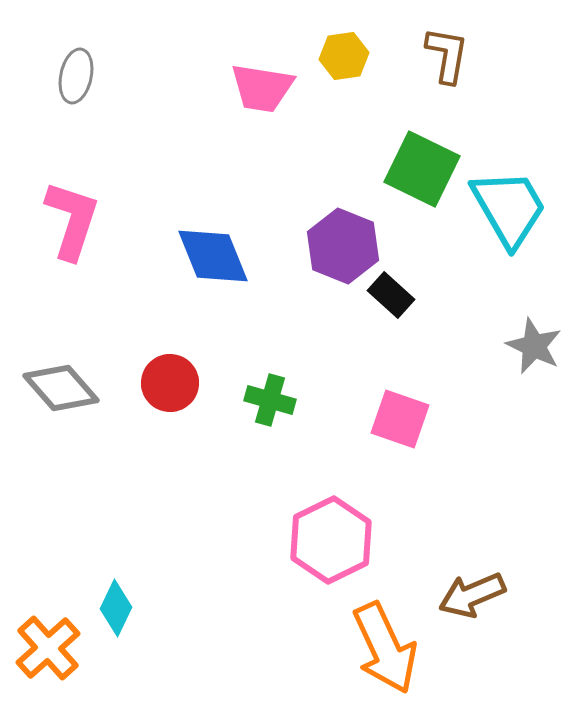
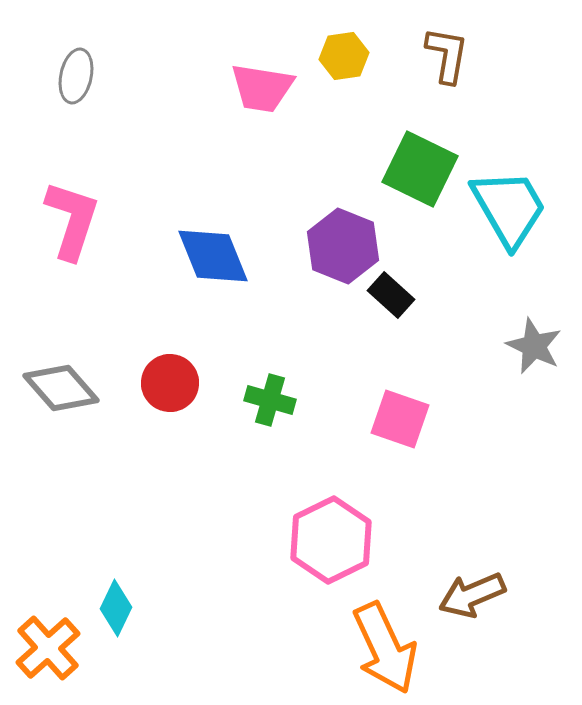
green square: moved 2 px left
